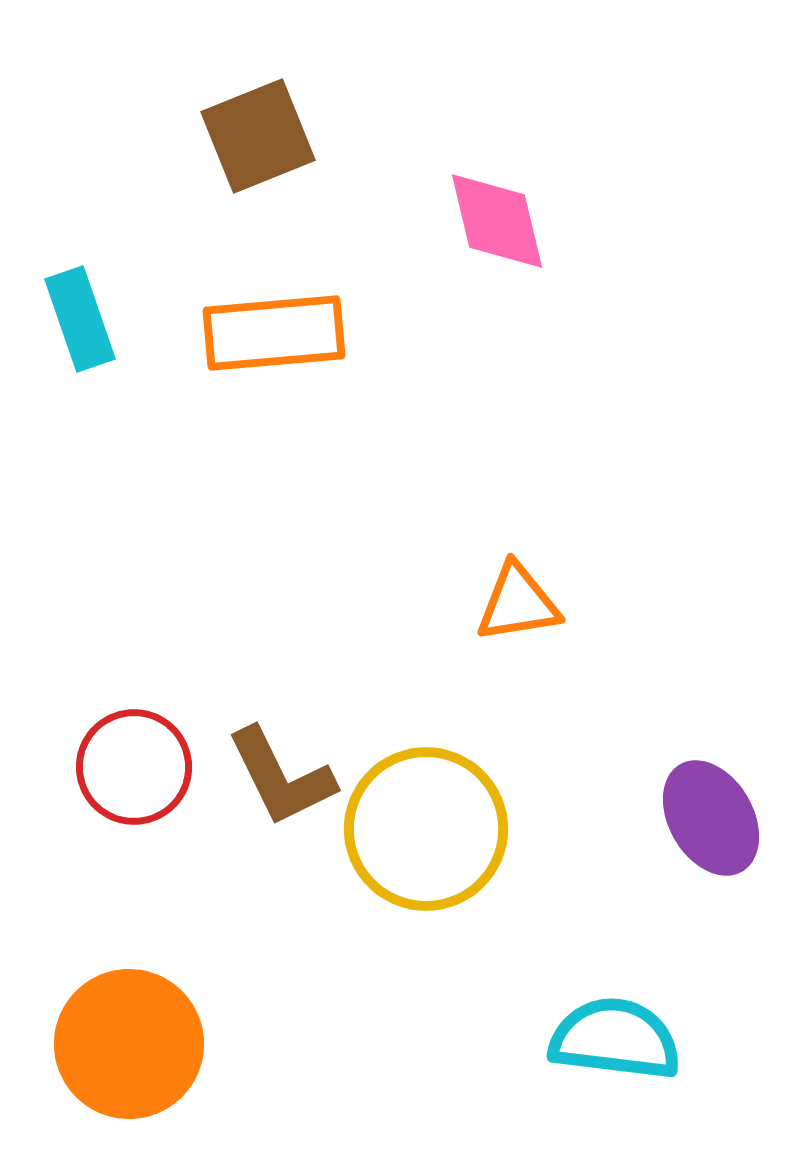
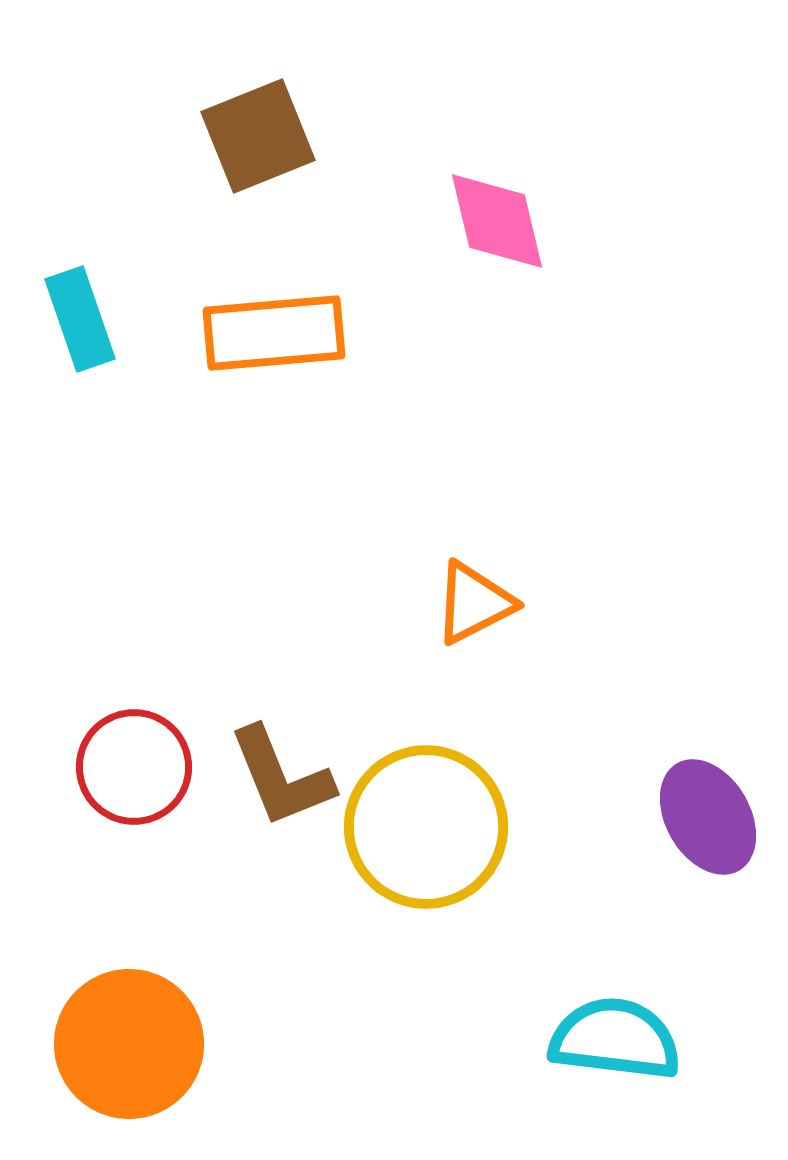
orange triangle: moved 44 px left; rotated 18 degrees counterclockwise
brown L-shape: rotated 4 degrees clockwise
purple ellipse: moved 3 px left, 1 px up
yellow circle: moved 2 px up
